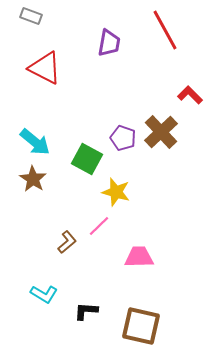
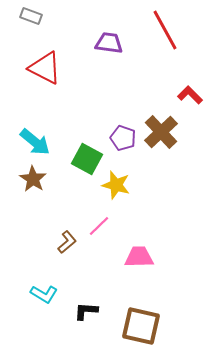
purple trapezoid: rotated 92 degrees counterclockwise
yellow star: moved 7 px up
